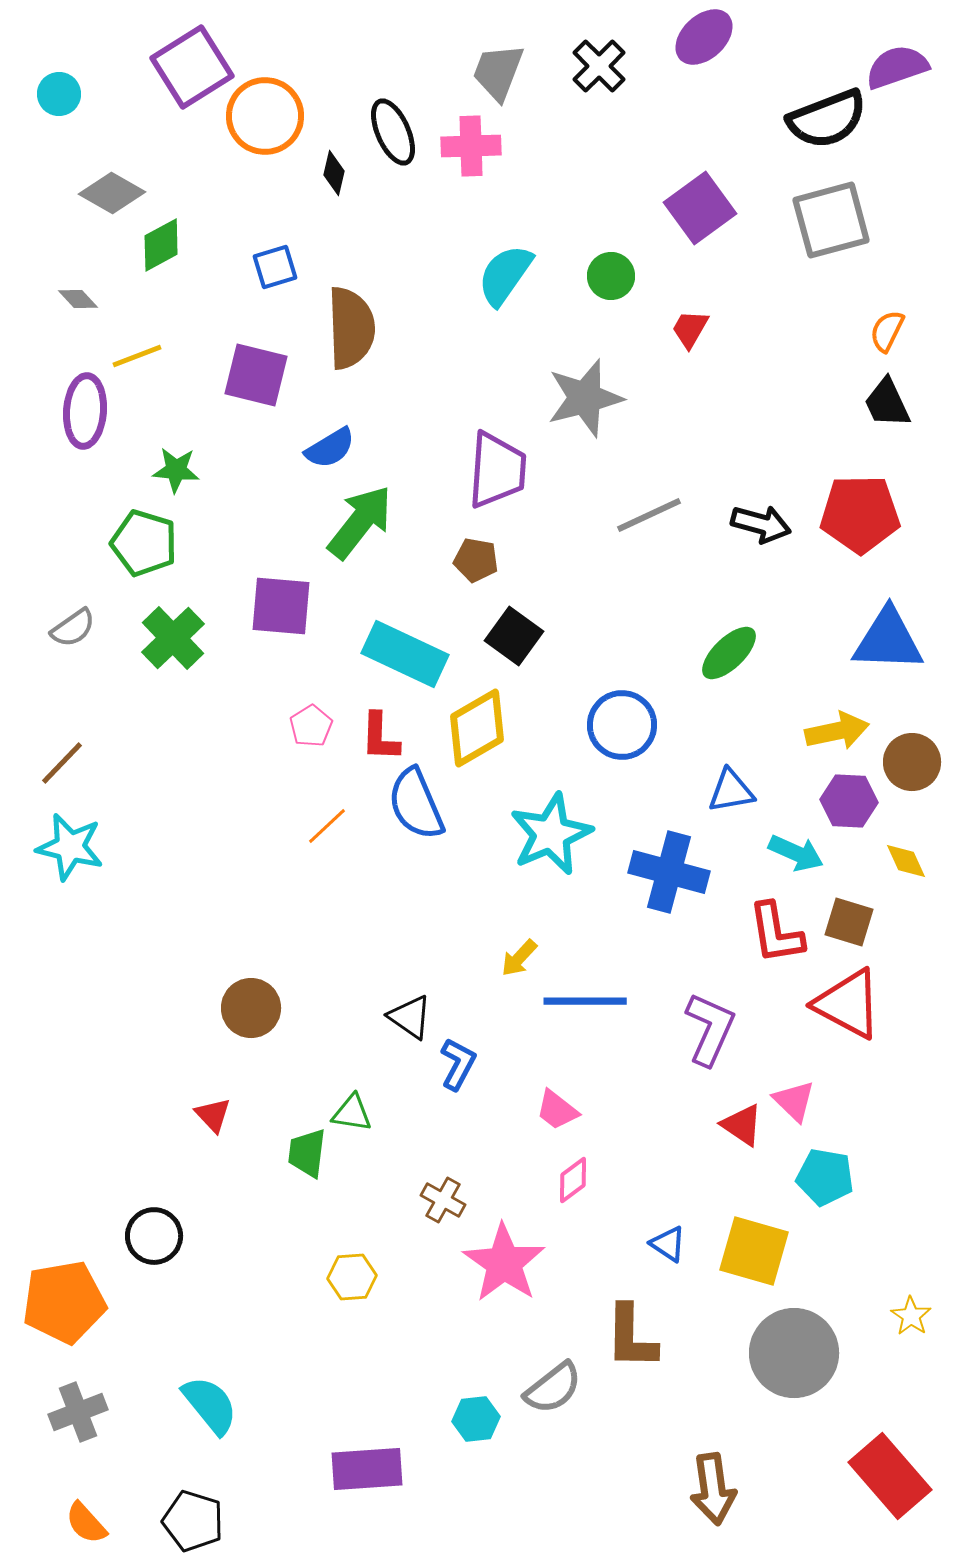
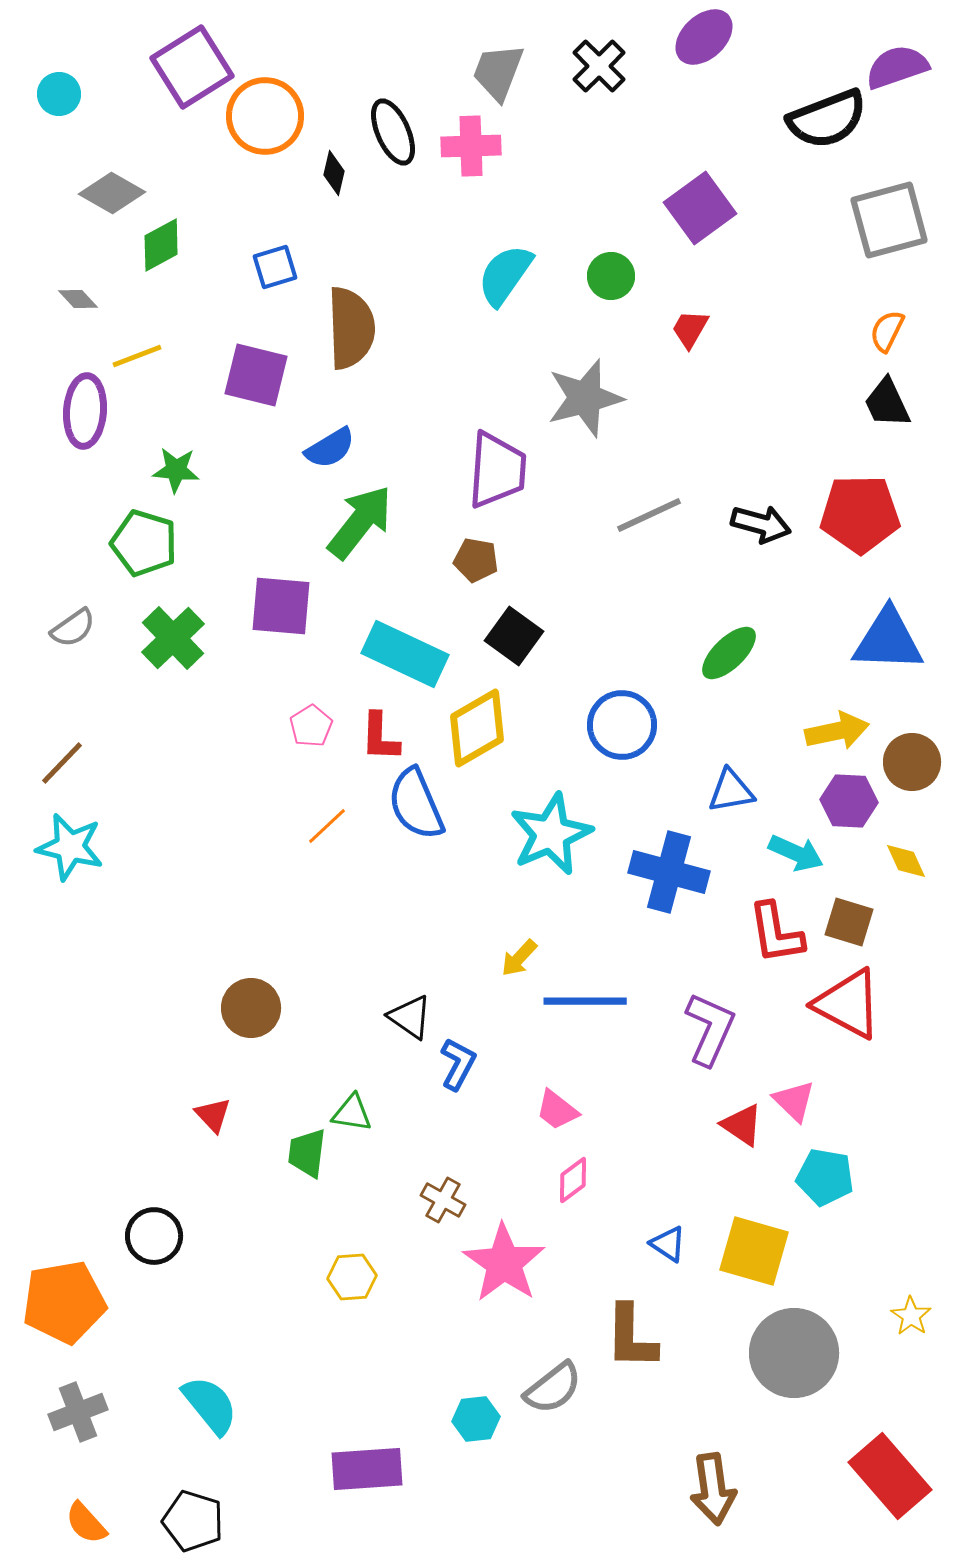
gray square at (831, 220): moved 58 px right
